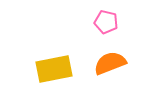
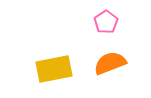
pink pentagon: rotated 25 degrees clockwise
